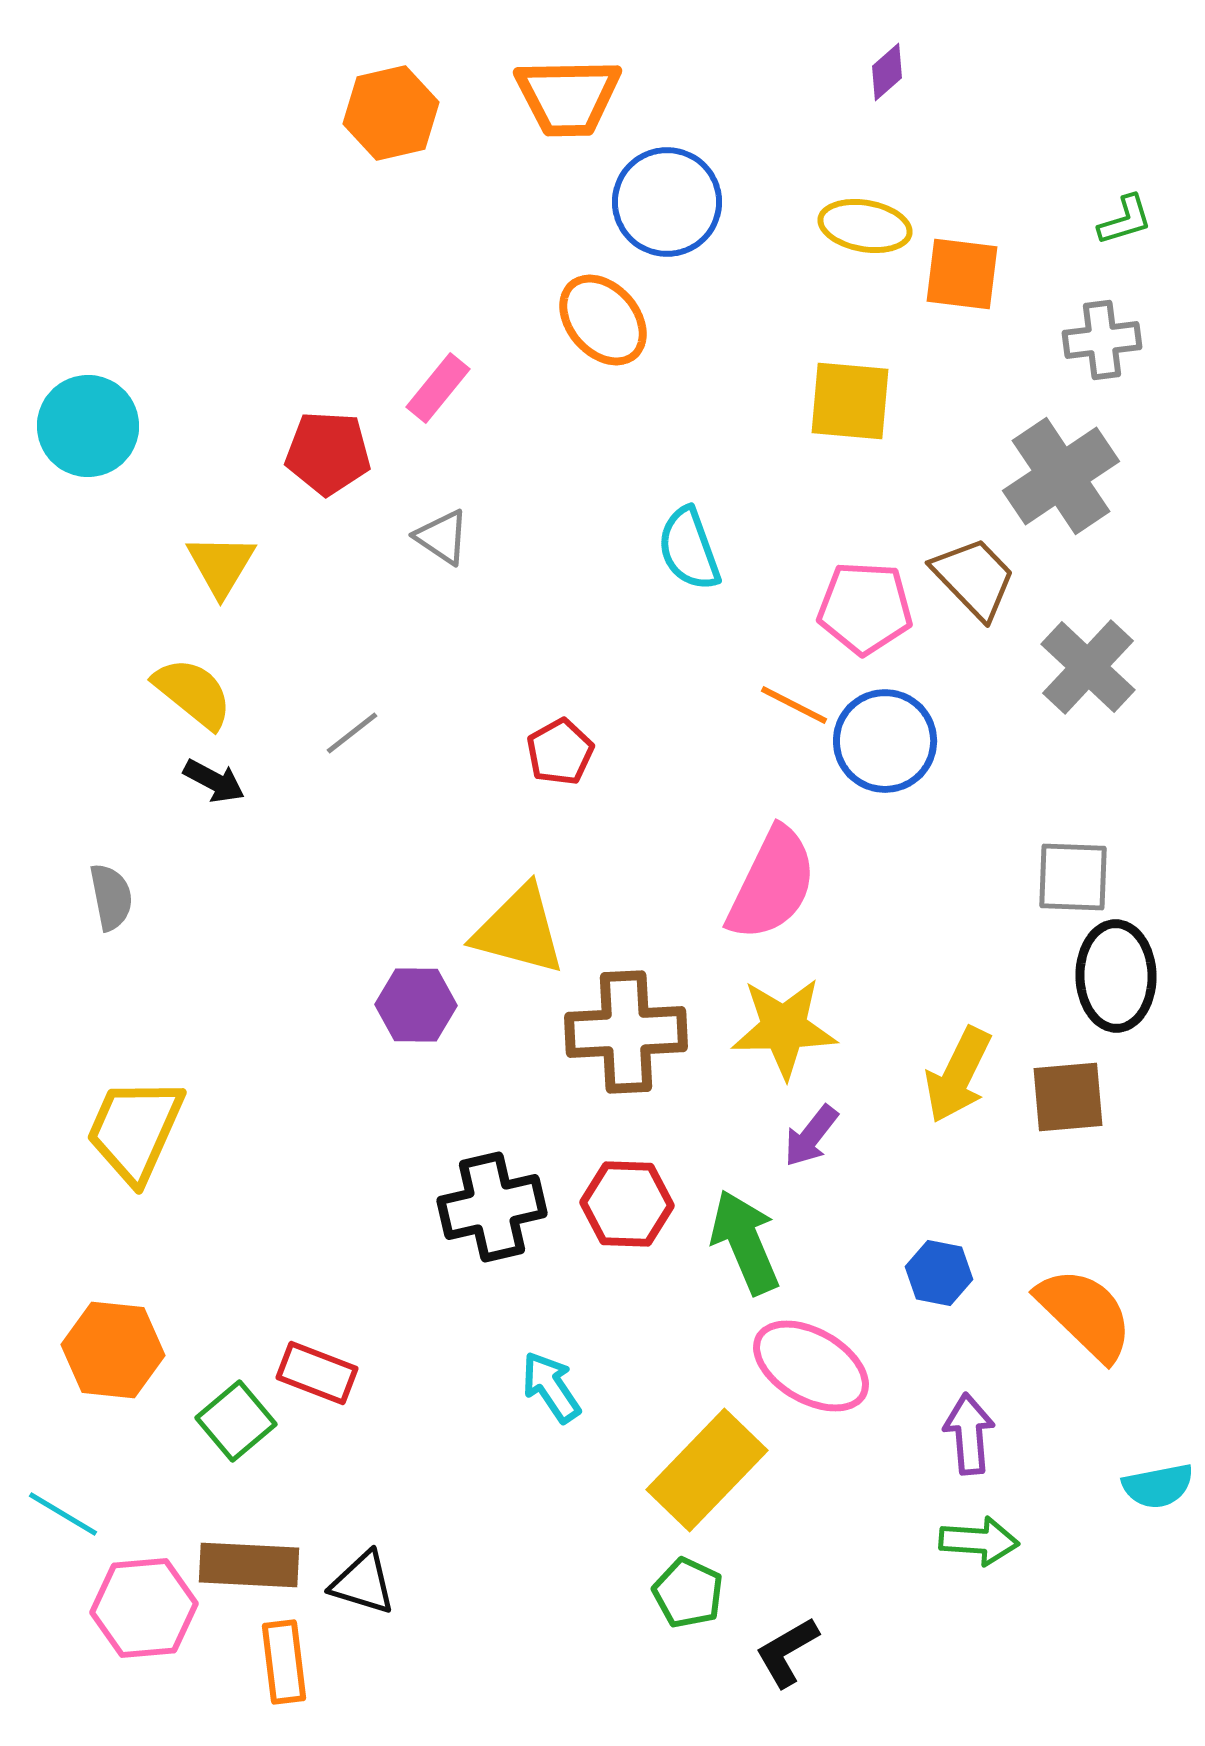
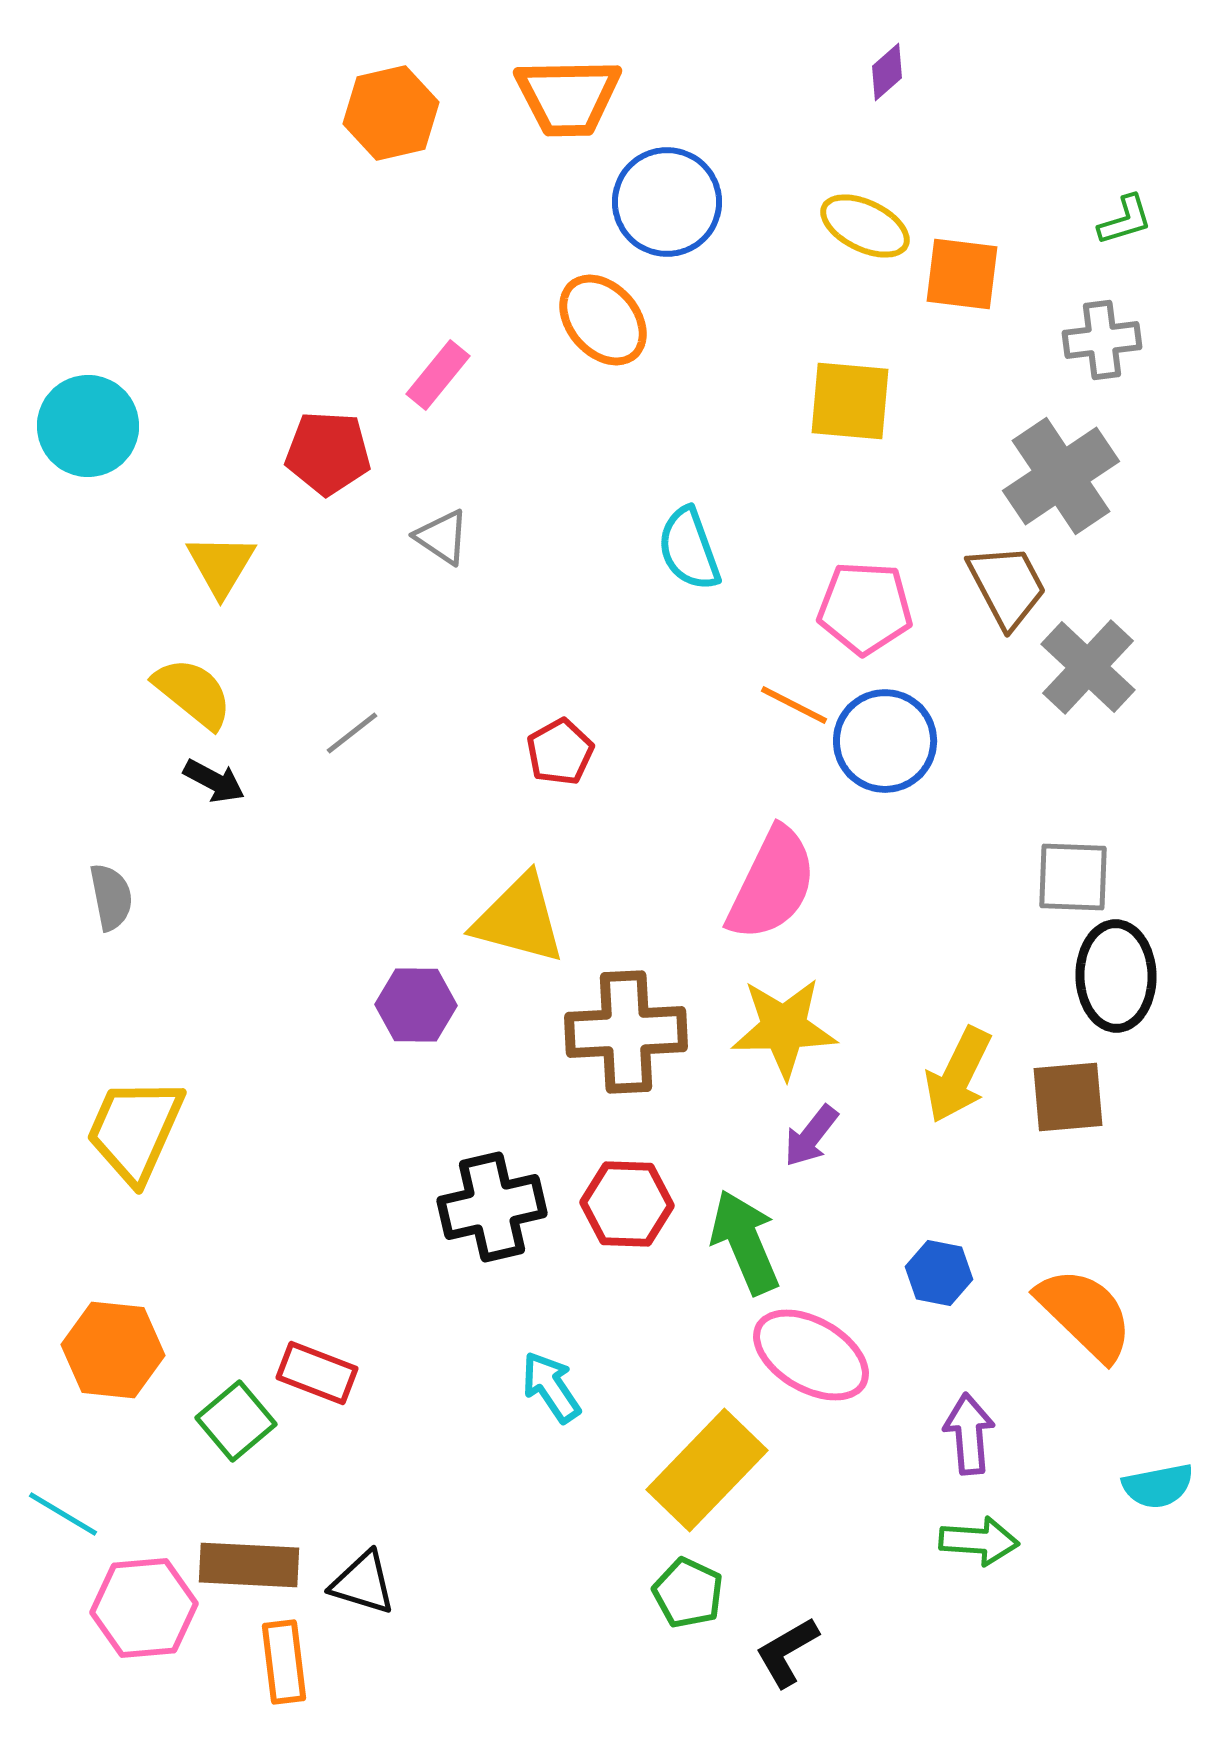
yellow ellipse at (865, 226): rotated 16 degrees clockwise
pink rectangle at (438, 388): moved 13 px up
brown trapezoid at (974, 578): moved 33 px right, 8 px down; rotated 16 degrees clockwise
yellow triangle at (519, 930): moved 11 px up
pink ellipse at (811, 1366): moved 11 px up
